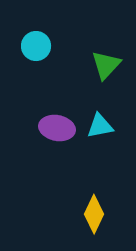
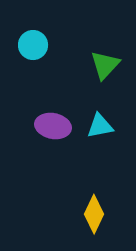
cyan circle: moved 3 px left, 1 px up
green triangle: moved 1 px left
purple ellipse: moved 4 px left, 2 px up
